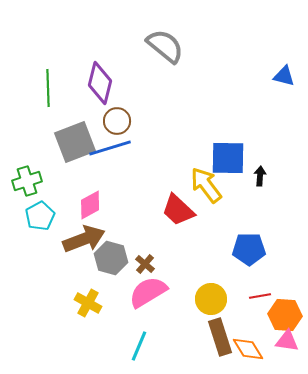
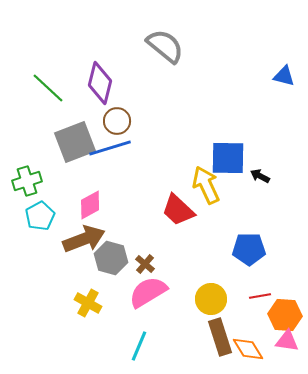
green line: rotated 45 degrees counterclockwise
black arrow: rotated 66 degrees counterclockwise
yellow arrow: rotated 12 degrees clockwise
